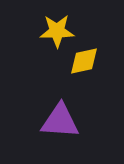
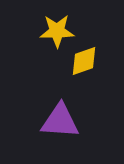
yellow diamond: rotated 8 degrees counterclockwise
